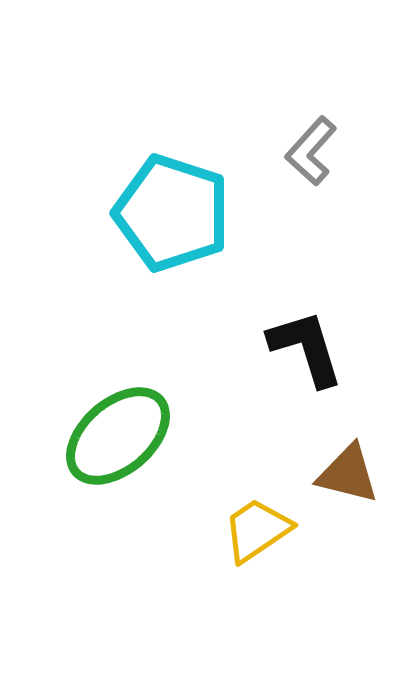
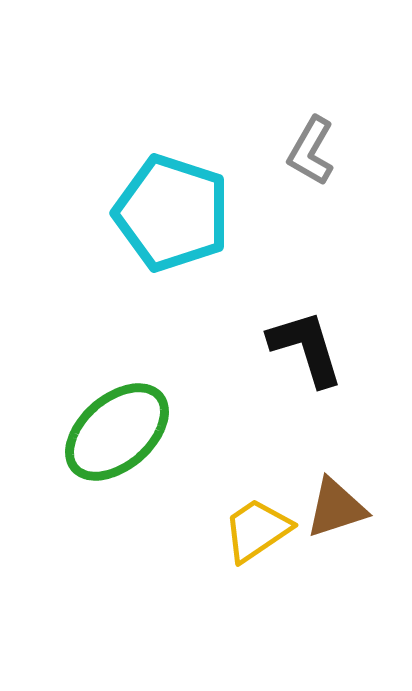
gray L-shape: rotated 12 degrees counterclockwise
green ellipse: moved 1 px left, 4 px up
brown triangle: moved 12 px left, 34 px down; rotated 32 degrees counterclockwise
